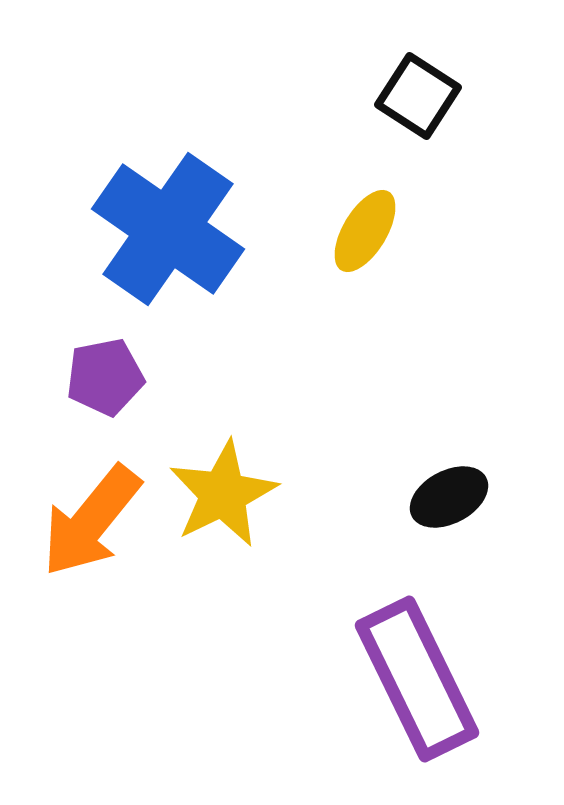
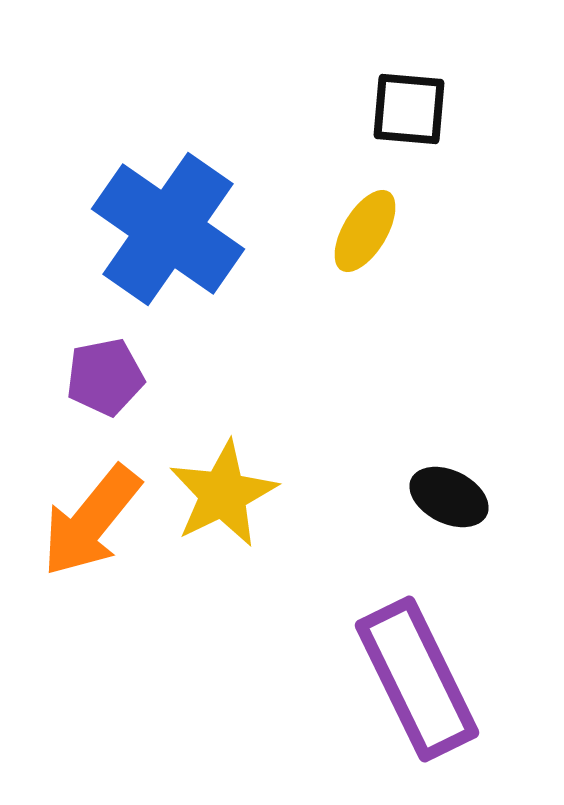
black square: moved 9 px left, 13 px down; rotated 28 degrees counterclockwise
black ellipse: rotated 54 degrees clockwise
